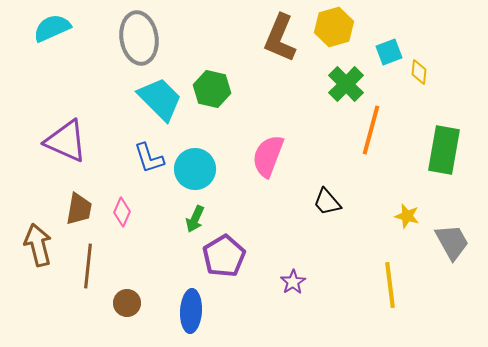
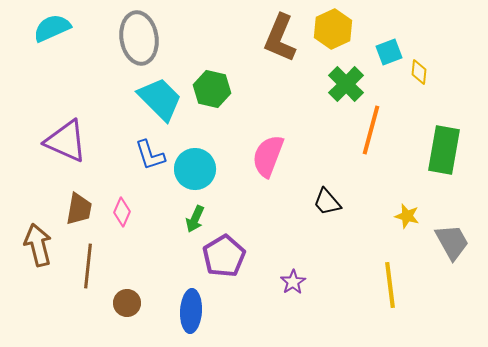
yellow hexagon: moved 1 px left, 2 px down; rotated 9 degrees counterclockwise
blue L-shape: moved 1 px right, 3 px up
